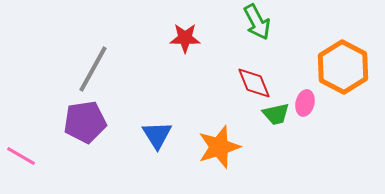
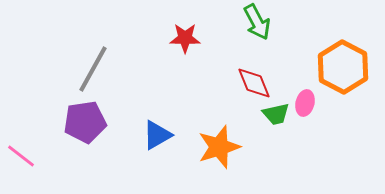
blue triangle: rotated 32 degrees clockwise
pink line: rotated 8 degrees clockwise
